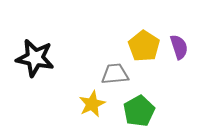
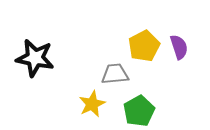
yellow pentagon: rotated 12 degrees clockwise
